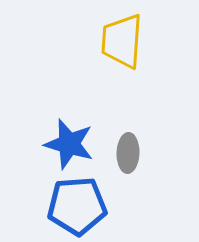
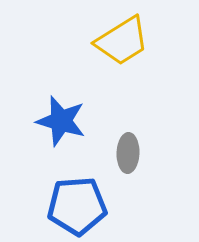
yellow trapezoid: rotated 126 degrees counterclockwise
blue star: moved 8 px left, 23 px up
